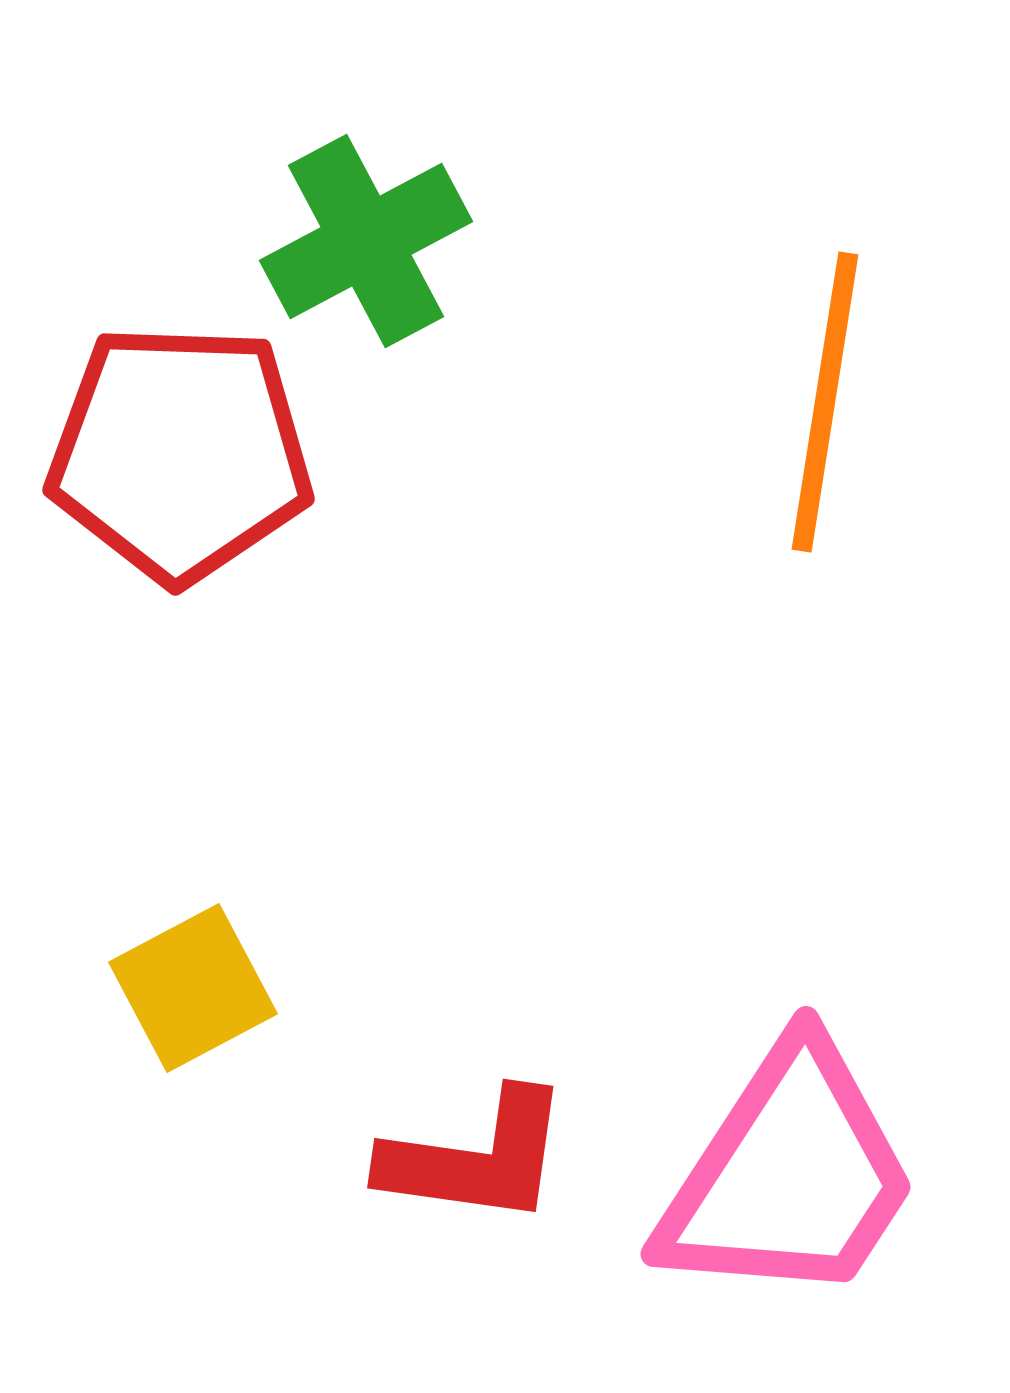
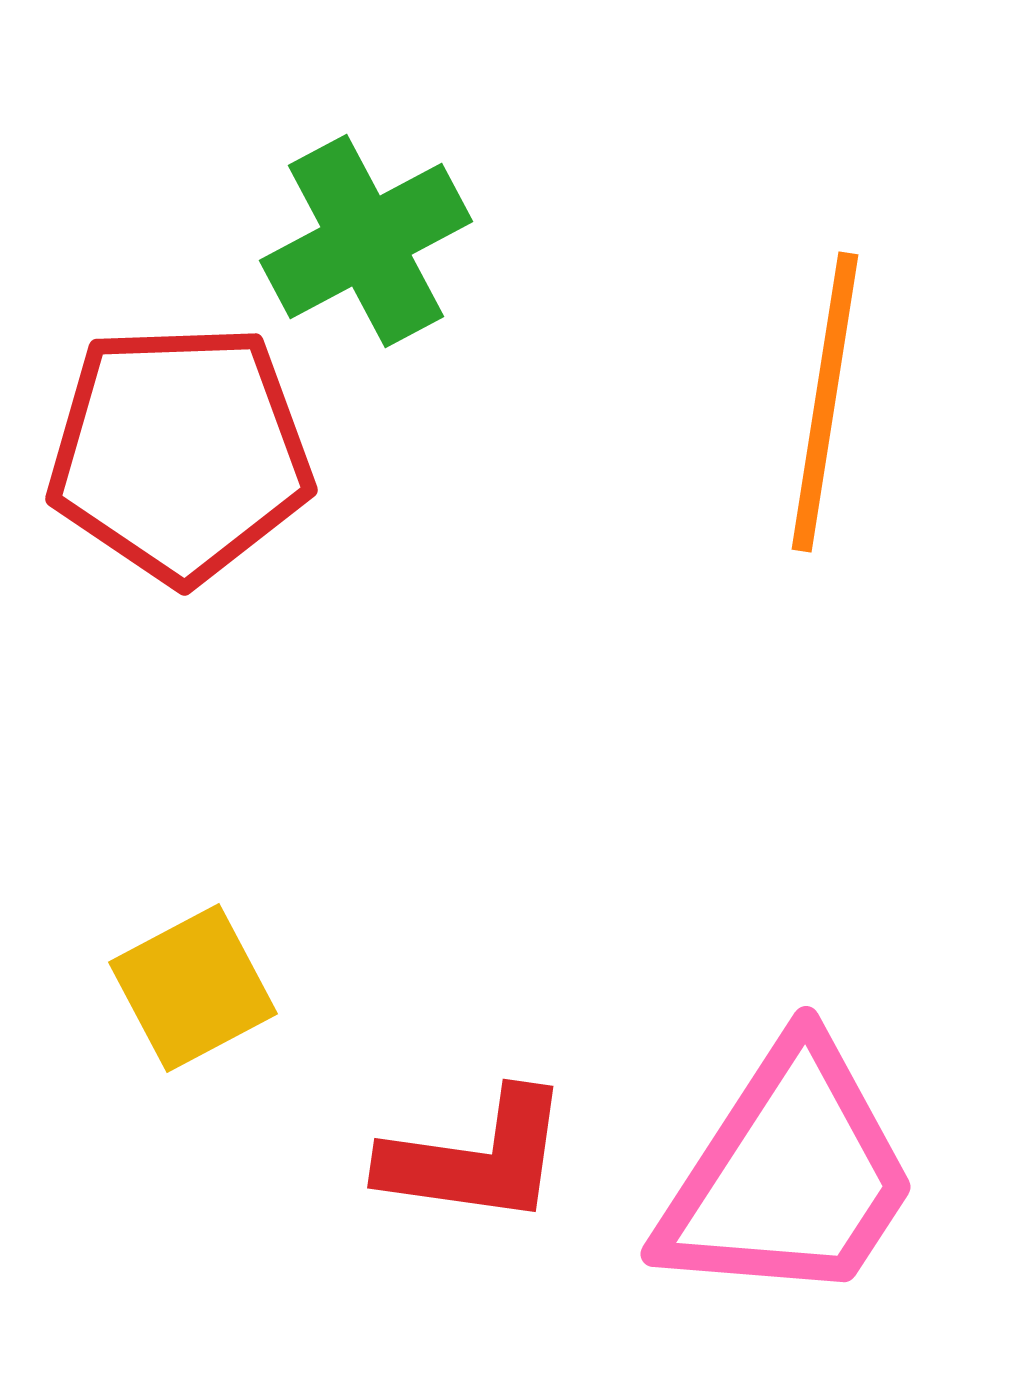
red pentagon: rotated 4 degrees counterclockwise
